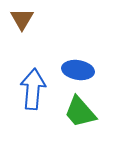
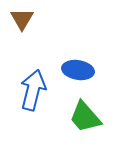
blue arrow: moved 1 px down; rotated 9 degrees clockwise
green trapezoid: moved 5 px right, 5 px down
